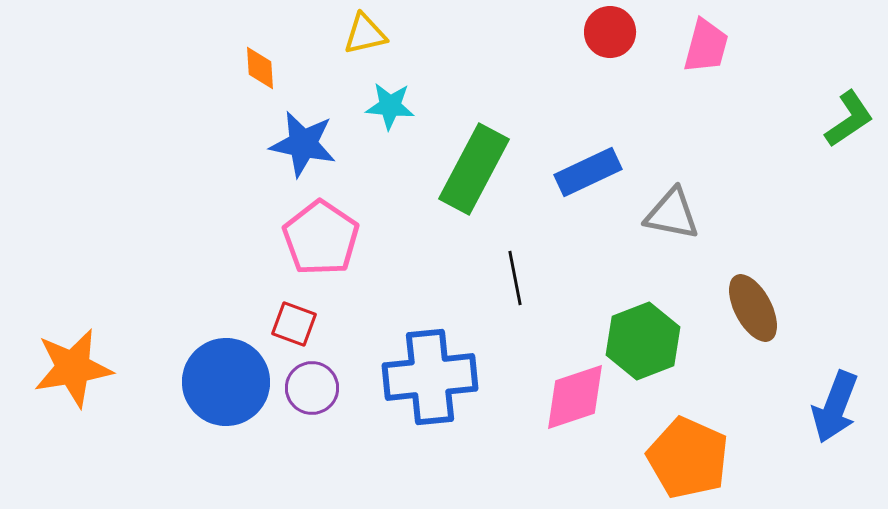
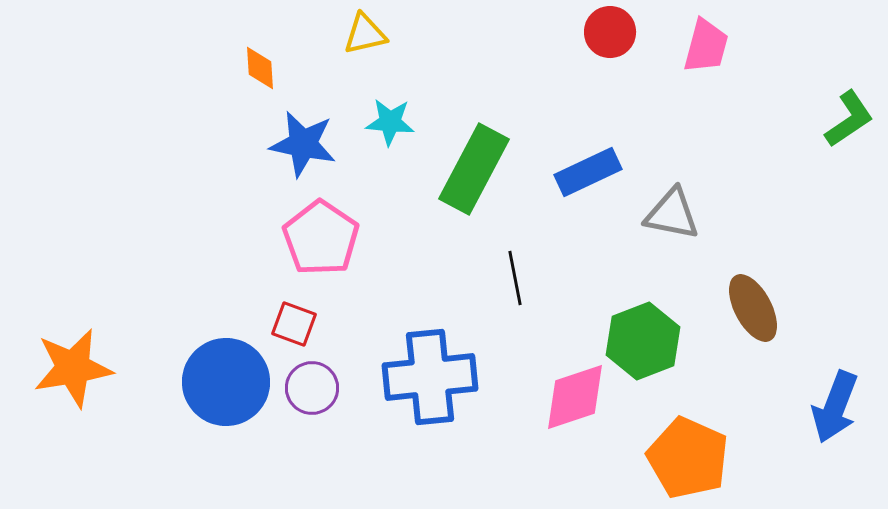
cyan star: moved 16 px down
